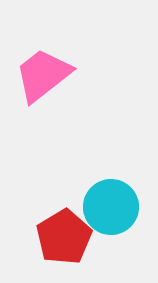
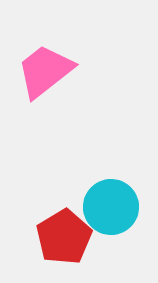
pink trapezoid: moved 2 px right, 4 px up
